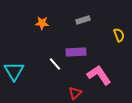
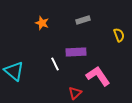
orange star: rotated 16 degrees clockwise
white line: rotated 16 degrees clockwise
cyan triangle: rotated 20 degrees counterclockwise
pink L-shape: moved 1 px left, 1 px down
